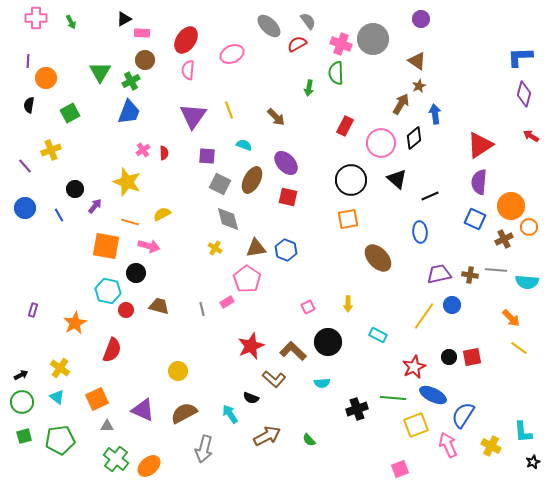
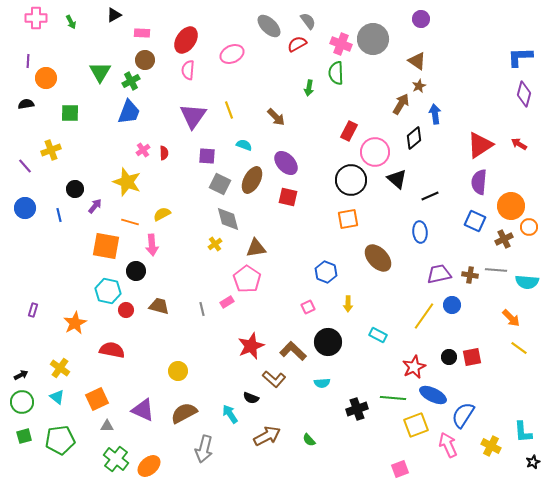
black triangle at (124, 19): moved 10 px left, 4 px up
black semicircle at (29, 105): moved 3 px left, 1 px up; rotated 70 degrees clockwise
green square at (70, 113): rotated 30 degrees clockwise
red rectangle at (345, 126): moved 4 px right, 5 px down
red arrow at (531, 136): moved 12 px left, 8 px down
pink circle at (381, 143): moved 6 px left, 9 px down
blue line at (59, 215): rotated 16 degrees clockwise
blue square at (475, 219): moved 2 px down
pink arrow at (149, 246): moved 3 px right, 1 px up; rotated 70 degrees clockwise
yellow cross at (215, 248): moved 4 px up; rotated 24 degrees clockwise
blue hexagon at (286, 250): moved 40 px right, 22 px down
black circle at (136, 273): moved 2 px up
red semicircle at (112, 350): rotated 100 degrees counterclockwise
